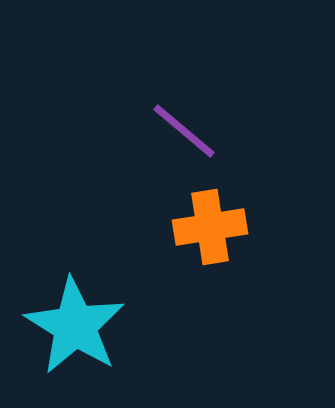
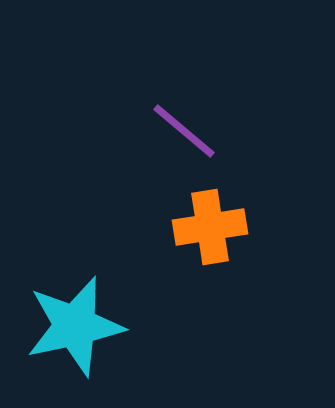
cyan star: rotated 28 degrees clockwise
